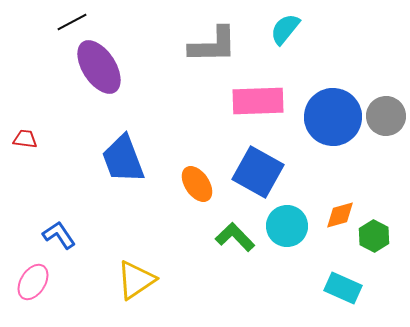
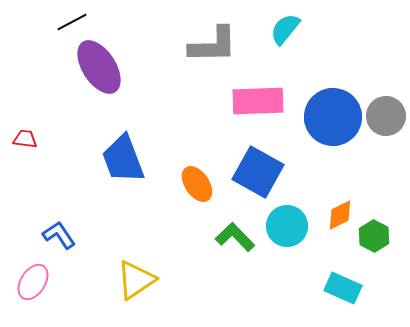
orange diamond: rotated 12 degrees counterclockwise
